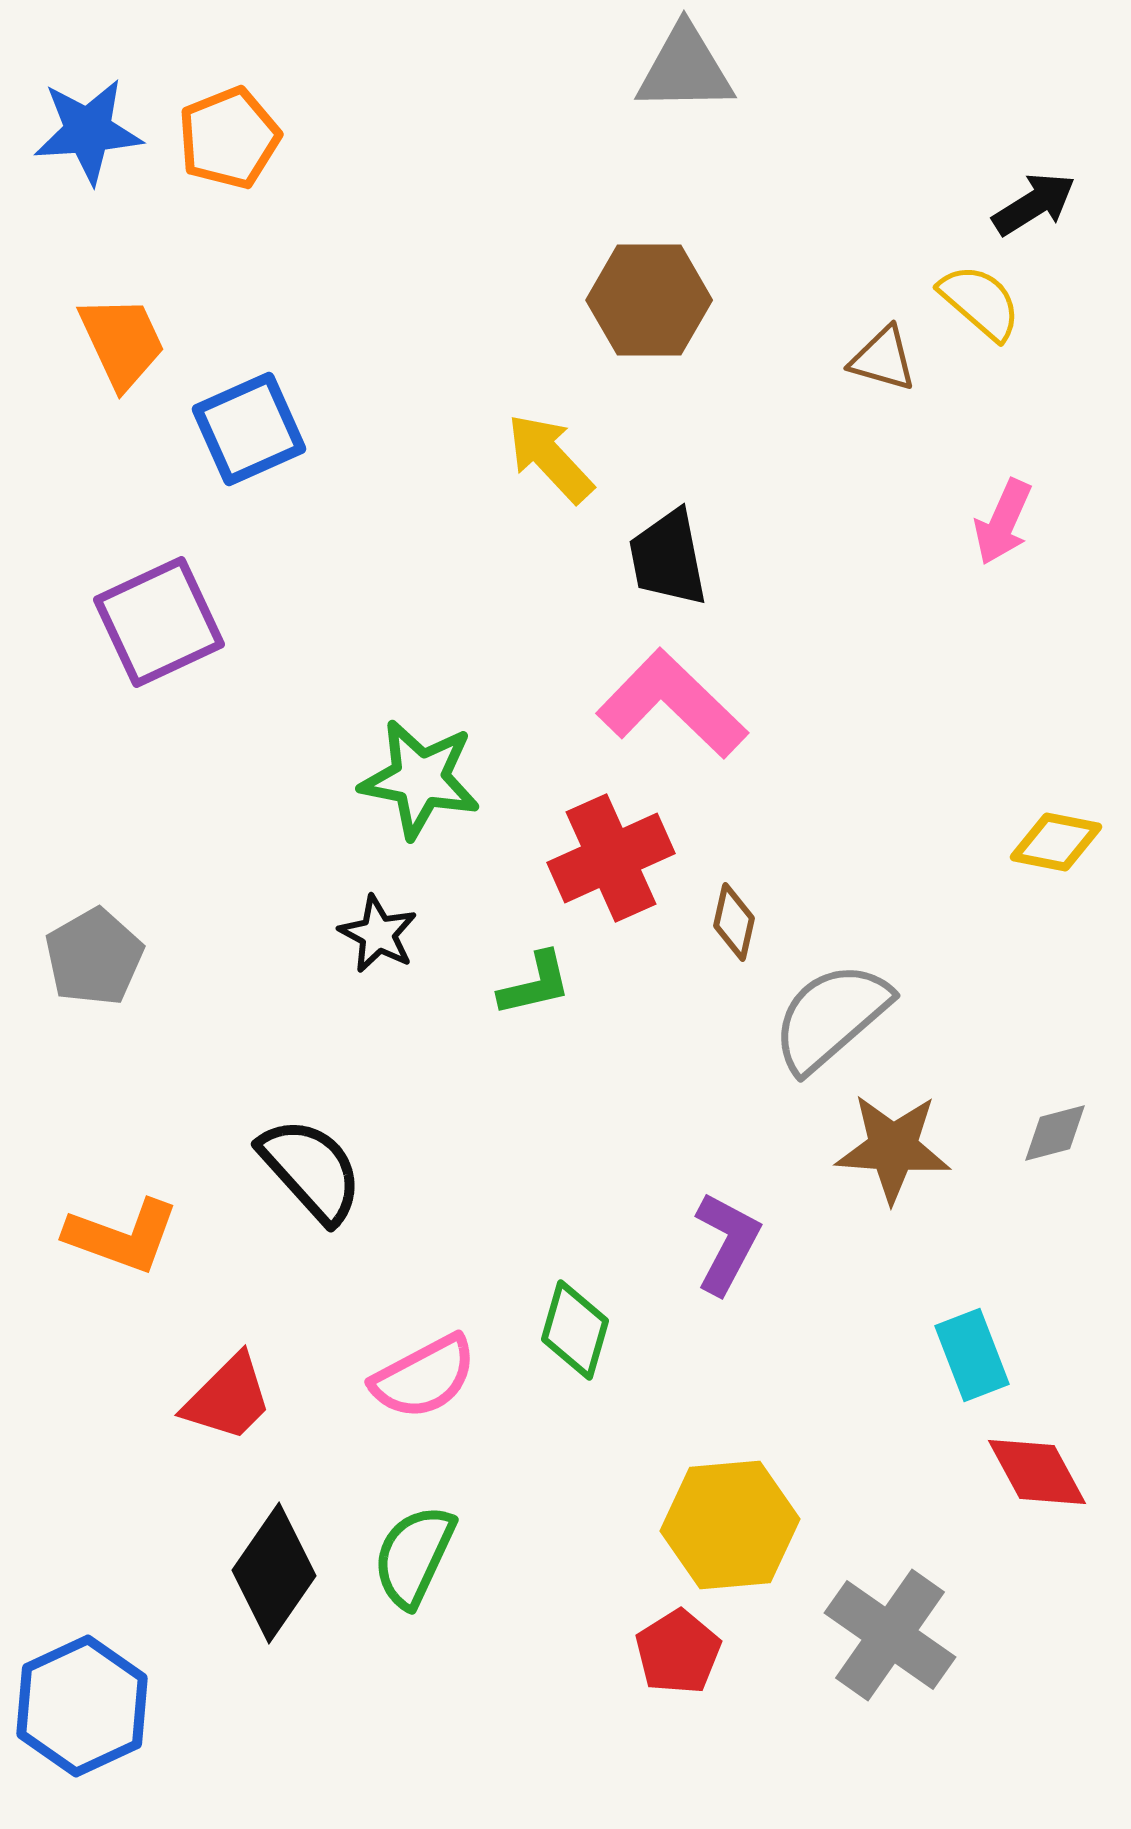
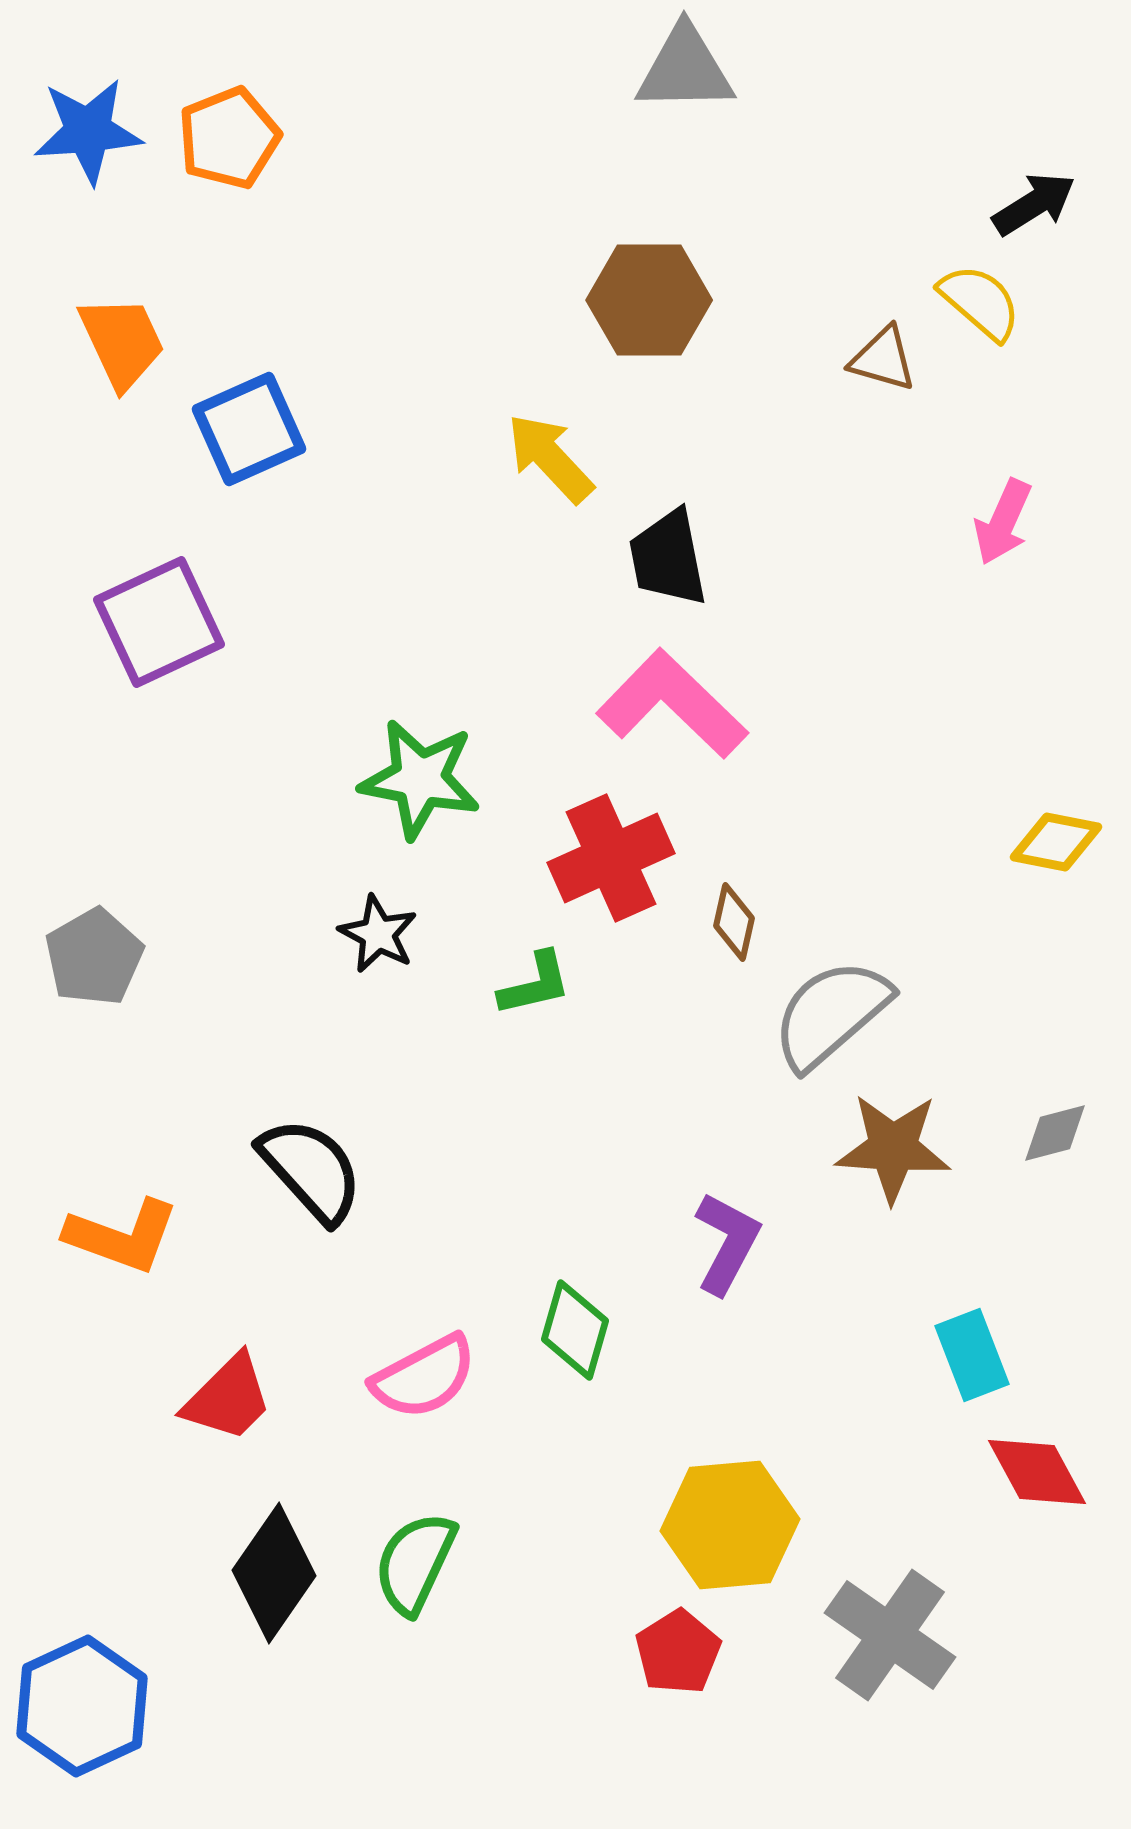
gray semicircle: moved 3 px up
green semicircle: moved 1 px right, 7 px down
